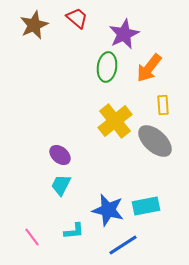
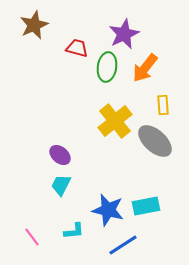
red trapezoid: moved 30 px down; rotated 25 degrees counterclockwise
orange arrow: moved 4 px left
